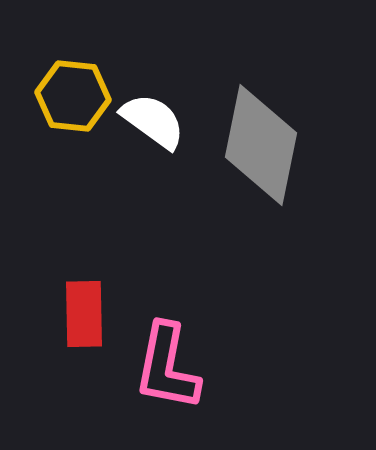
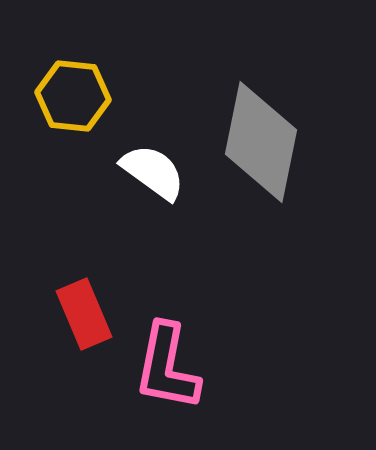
white semicircle: moved 51 px down
gray diamond: moved 3 px up
red rectangle: rotated 22 degrees counterclockwise
